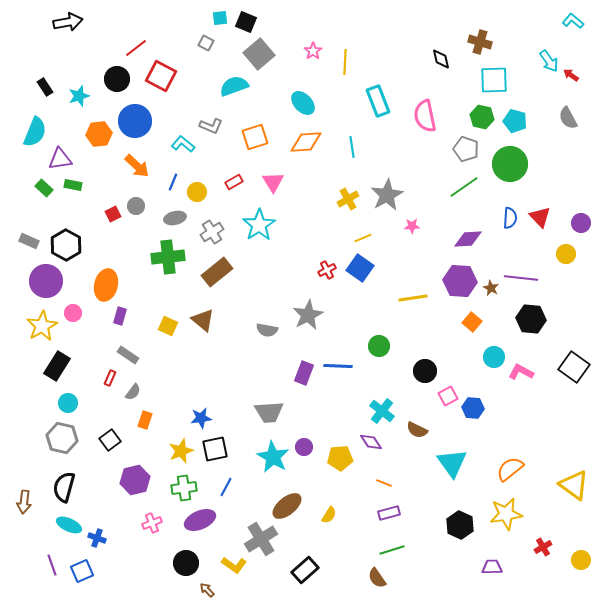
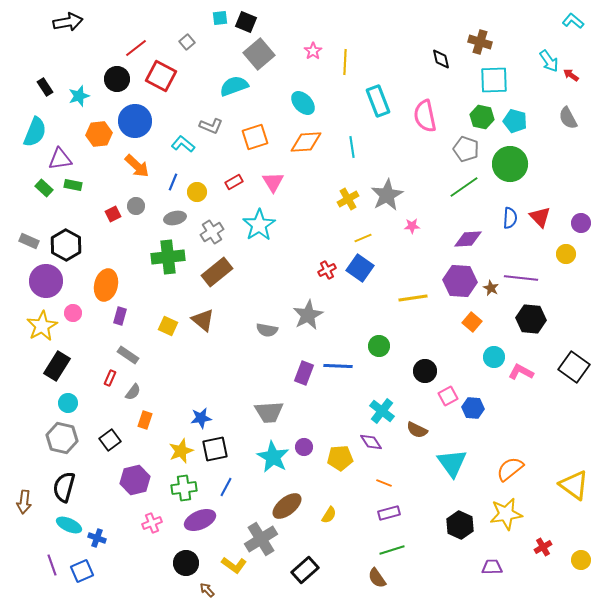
gray square at (206, 43): moved 19 px left, 1 px up; rotated 21 degrees clockwise
